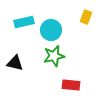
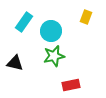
cyan rectangle: rotated 42 degrees counterclockwise
cyan circle: moved 1 px down
red rectangle: rotated 18 degrees counterclockwise
